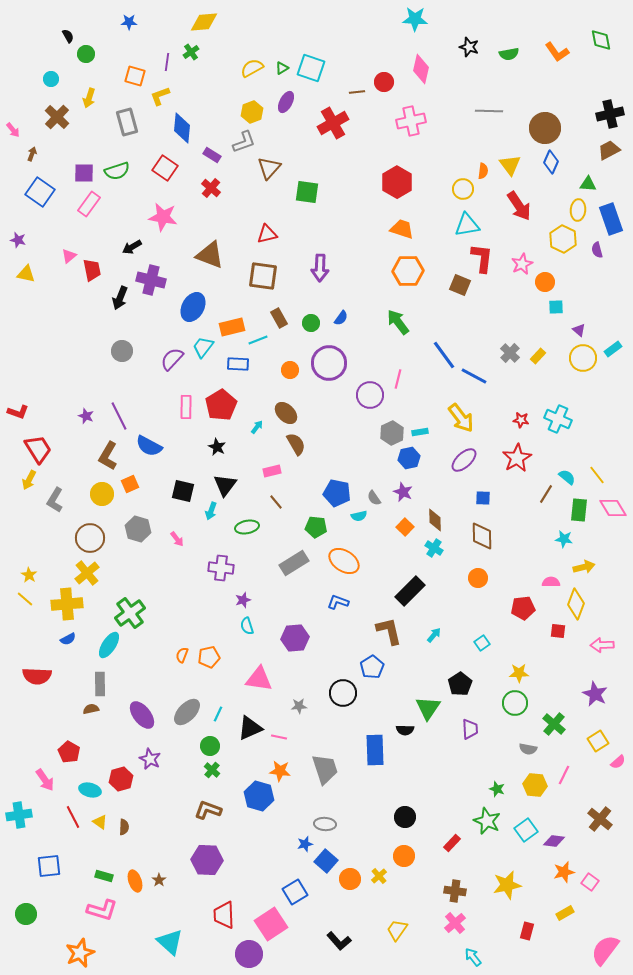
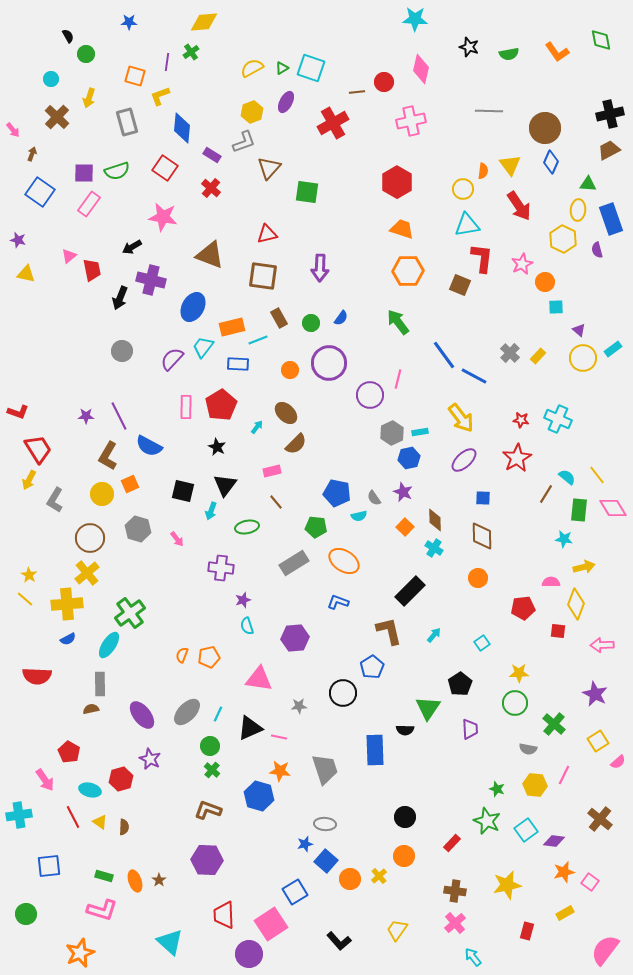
purple star at (86, 416): rotated 21 degrees counterclockwise
brown semicircle at (296, 444): rotated 75 degrees clockwise
